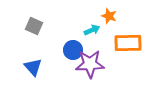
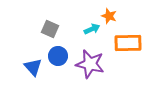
gray square: moved 16 px right, 3 px down
cyan arrow: moved 1 px up
blue circle: moved 15 px left, 6 px down
purple star: rotated 16 degrees clockwise
